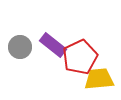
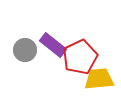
gray circle: moved 5 px right, 3 px down
